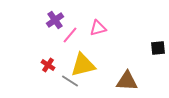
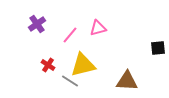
purple cross: moved 18 px left, 4 px down
